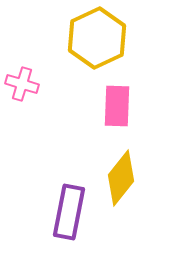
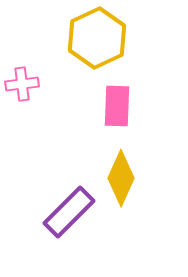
pink cross: rotated 24 degrees counterclockwise
yellow diamond: rotated 14 degrees counterclockwise
purple rectangle: rotated 34 degrees clockwise
